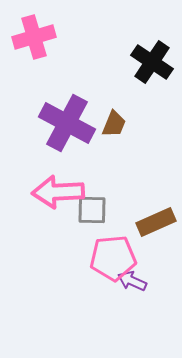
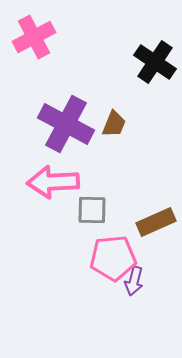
pink cross: rotated 12 degrees counterclockwise
black cross: moved 3 px right
purple cross: moved 1 px left, 1 px down
pink arrow: moved 5 px left, 10 px up
purple arrow: moved 2 px right; rotated 100 degrees counterclockwise
